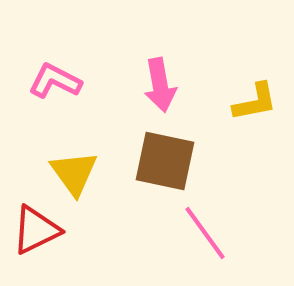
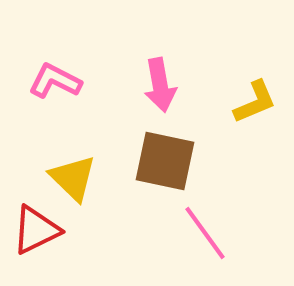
yellow L-shape: rotated 12 degrees counterclockwise
yellow triangle: moved 1 px left, 5 px down; rotated 10 degrees counterclockwise
